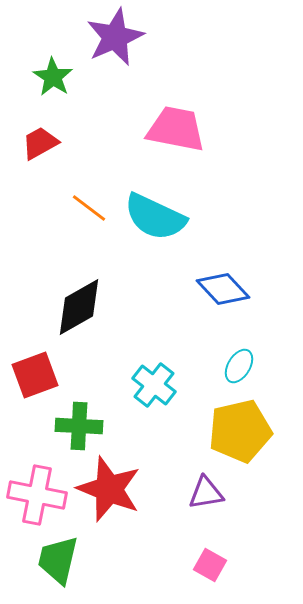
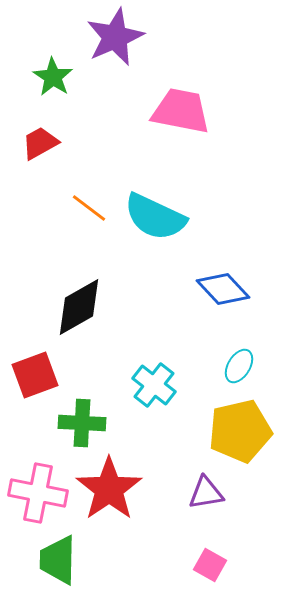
pink trapezoid: moved 5 px right, 18 px up
green cross: moved 3 px right, 3 px up
red star: rotated 16 degrees clockwise
pink cross: moved 1 px right, 2 px up
green trapezoid: rotated 12 degrees counterclockwise
